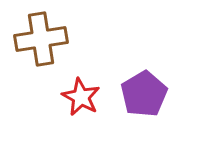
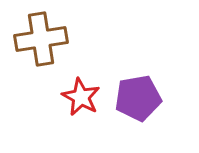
purple pentagon: moved 6 px left, 4 px down; rotated 21 degrees clockwise
